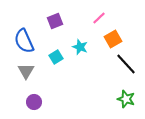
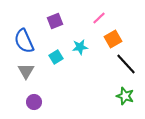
cyan star: rotated 28 degrees counterclockwise
green star: moved 1 px left, 3 px up
